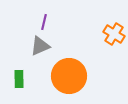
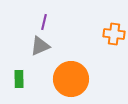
orange cross: rotated 25 degrees counterclockwise
orange circle: moved 2 px right, 3 px down
